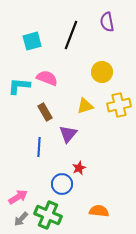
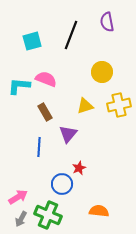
pink semicircle: moved 1 px left, 1 px down
gray arrow: rotated 14 degrees counterclockwise
